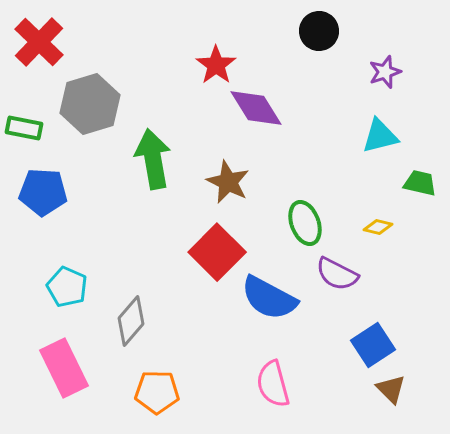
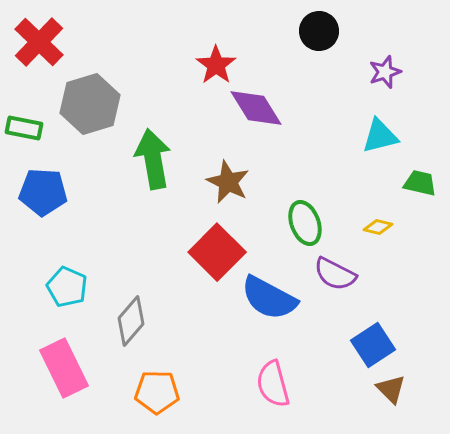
purple semicircle: moved 2 px left
